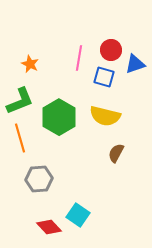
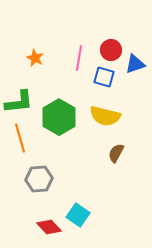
orange star: moved 5 px right, 6 px up
green L-shape: moved 1 px left, 1 px down; rotated 16 degrees clockwise
